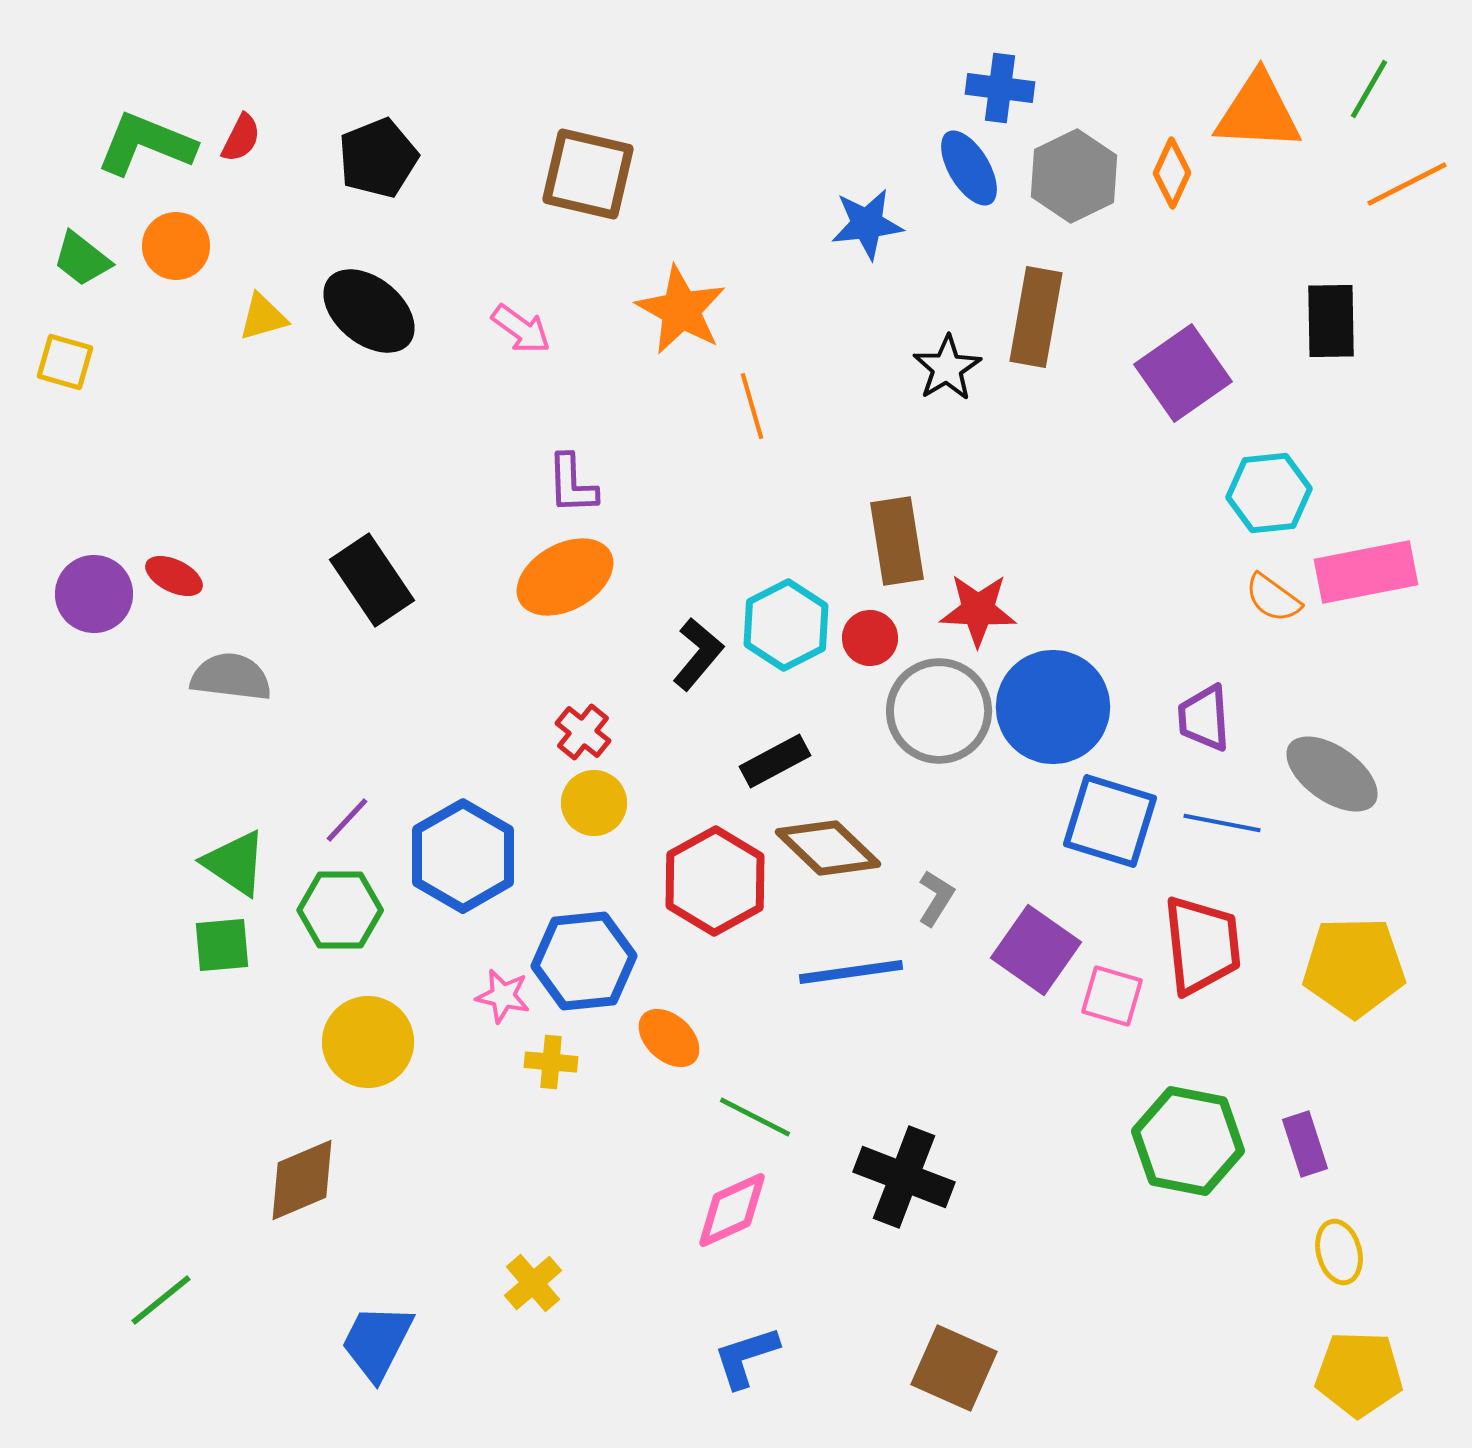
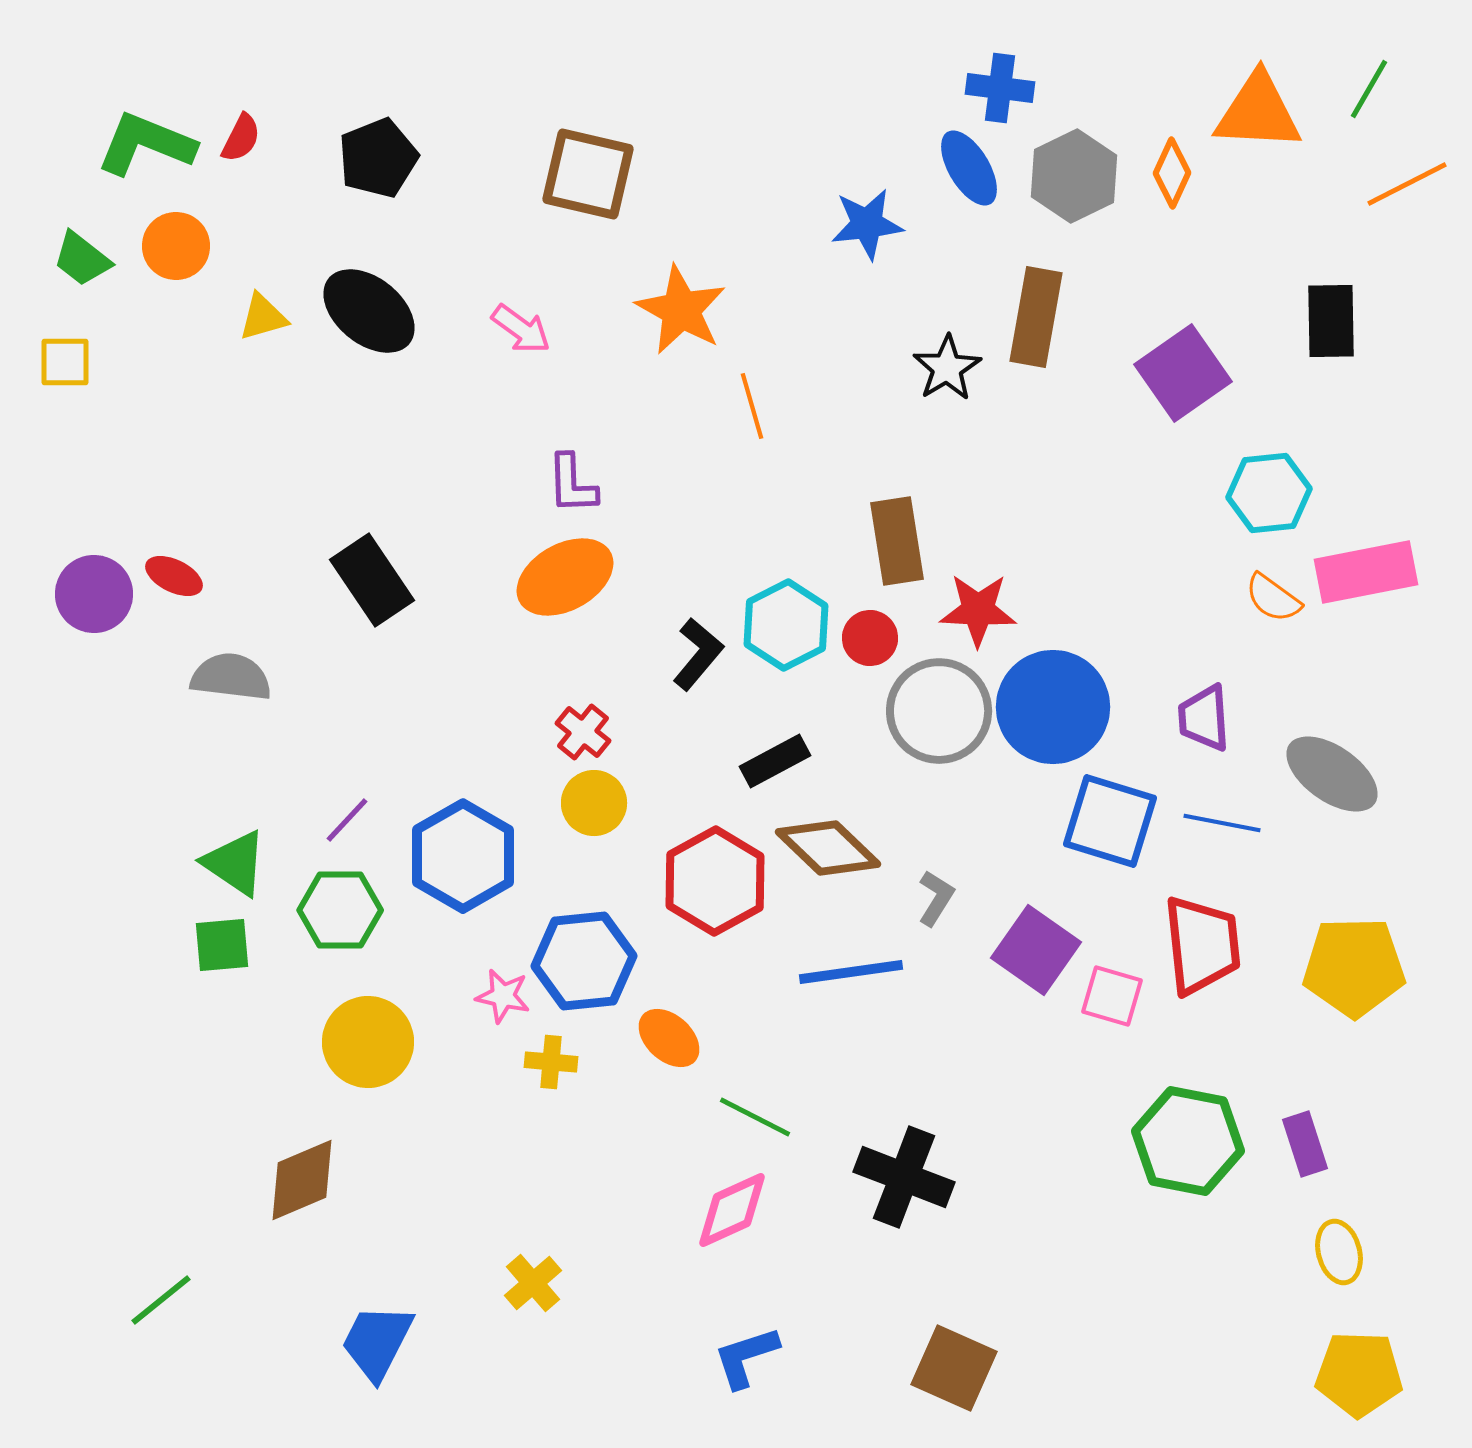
yellow square at (65, 362): rotated 16 degrees counterclockwise
